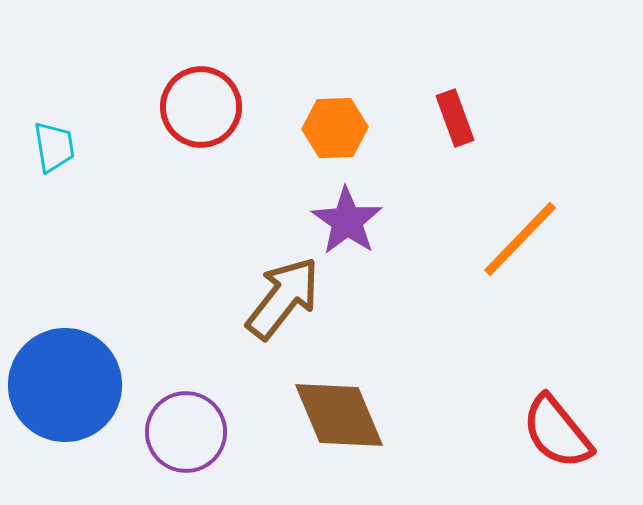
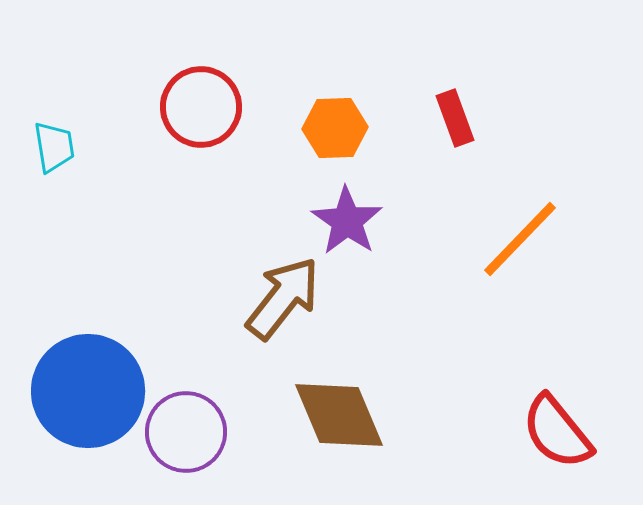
blue circle: moved 23 px right, 6 px down
